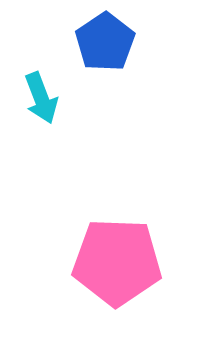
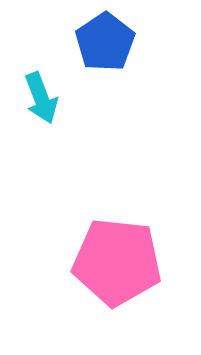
pink pentagon: rotated 4 degrees clockwise
